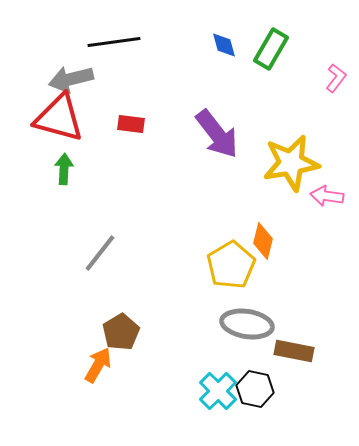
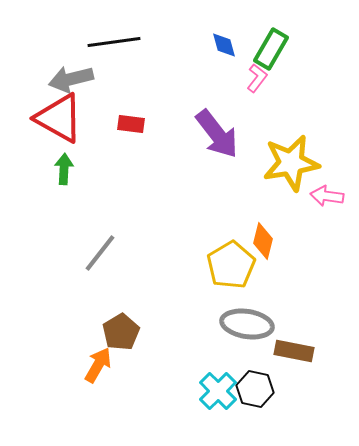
pink L-shape: moved 79 px left
red triangle: rotated 14 degrees clockwise
